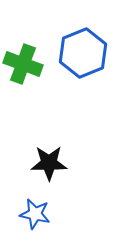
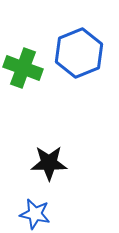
blue hexagon: moved 4 px left
green cross: moved 4 px down
